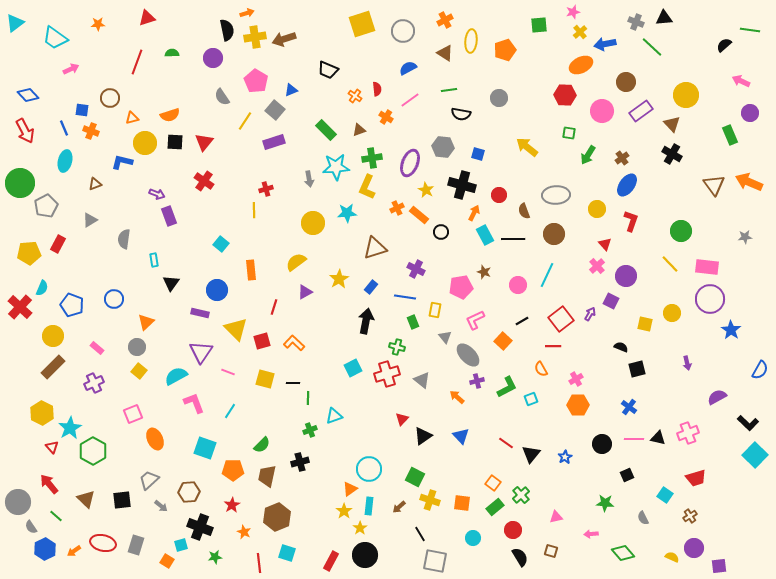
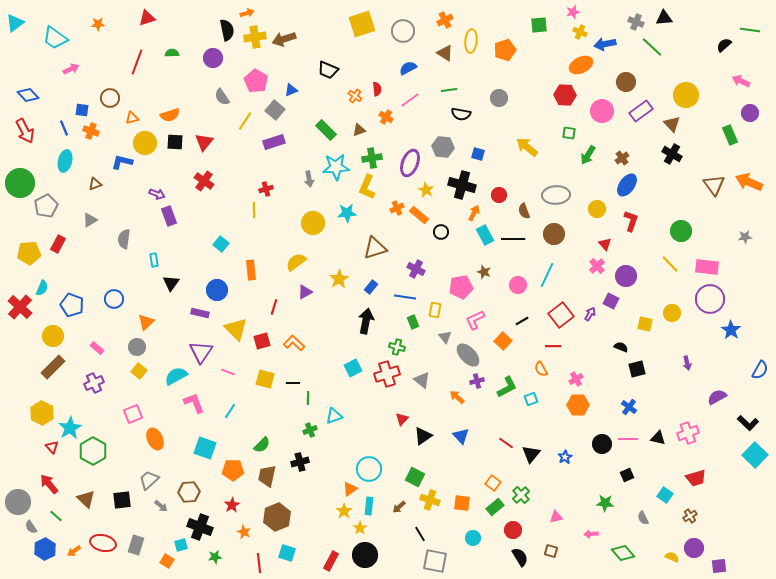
yellow cross at (580, 32): rotated 24 degrees counterclockwise
red square at (561, 319): moved 4 px up
pink line at (634, 439): moved 6 px left
